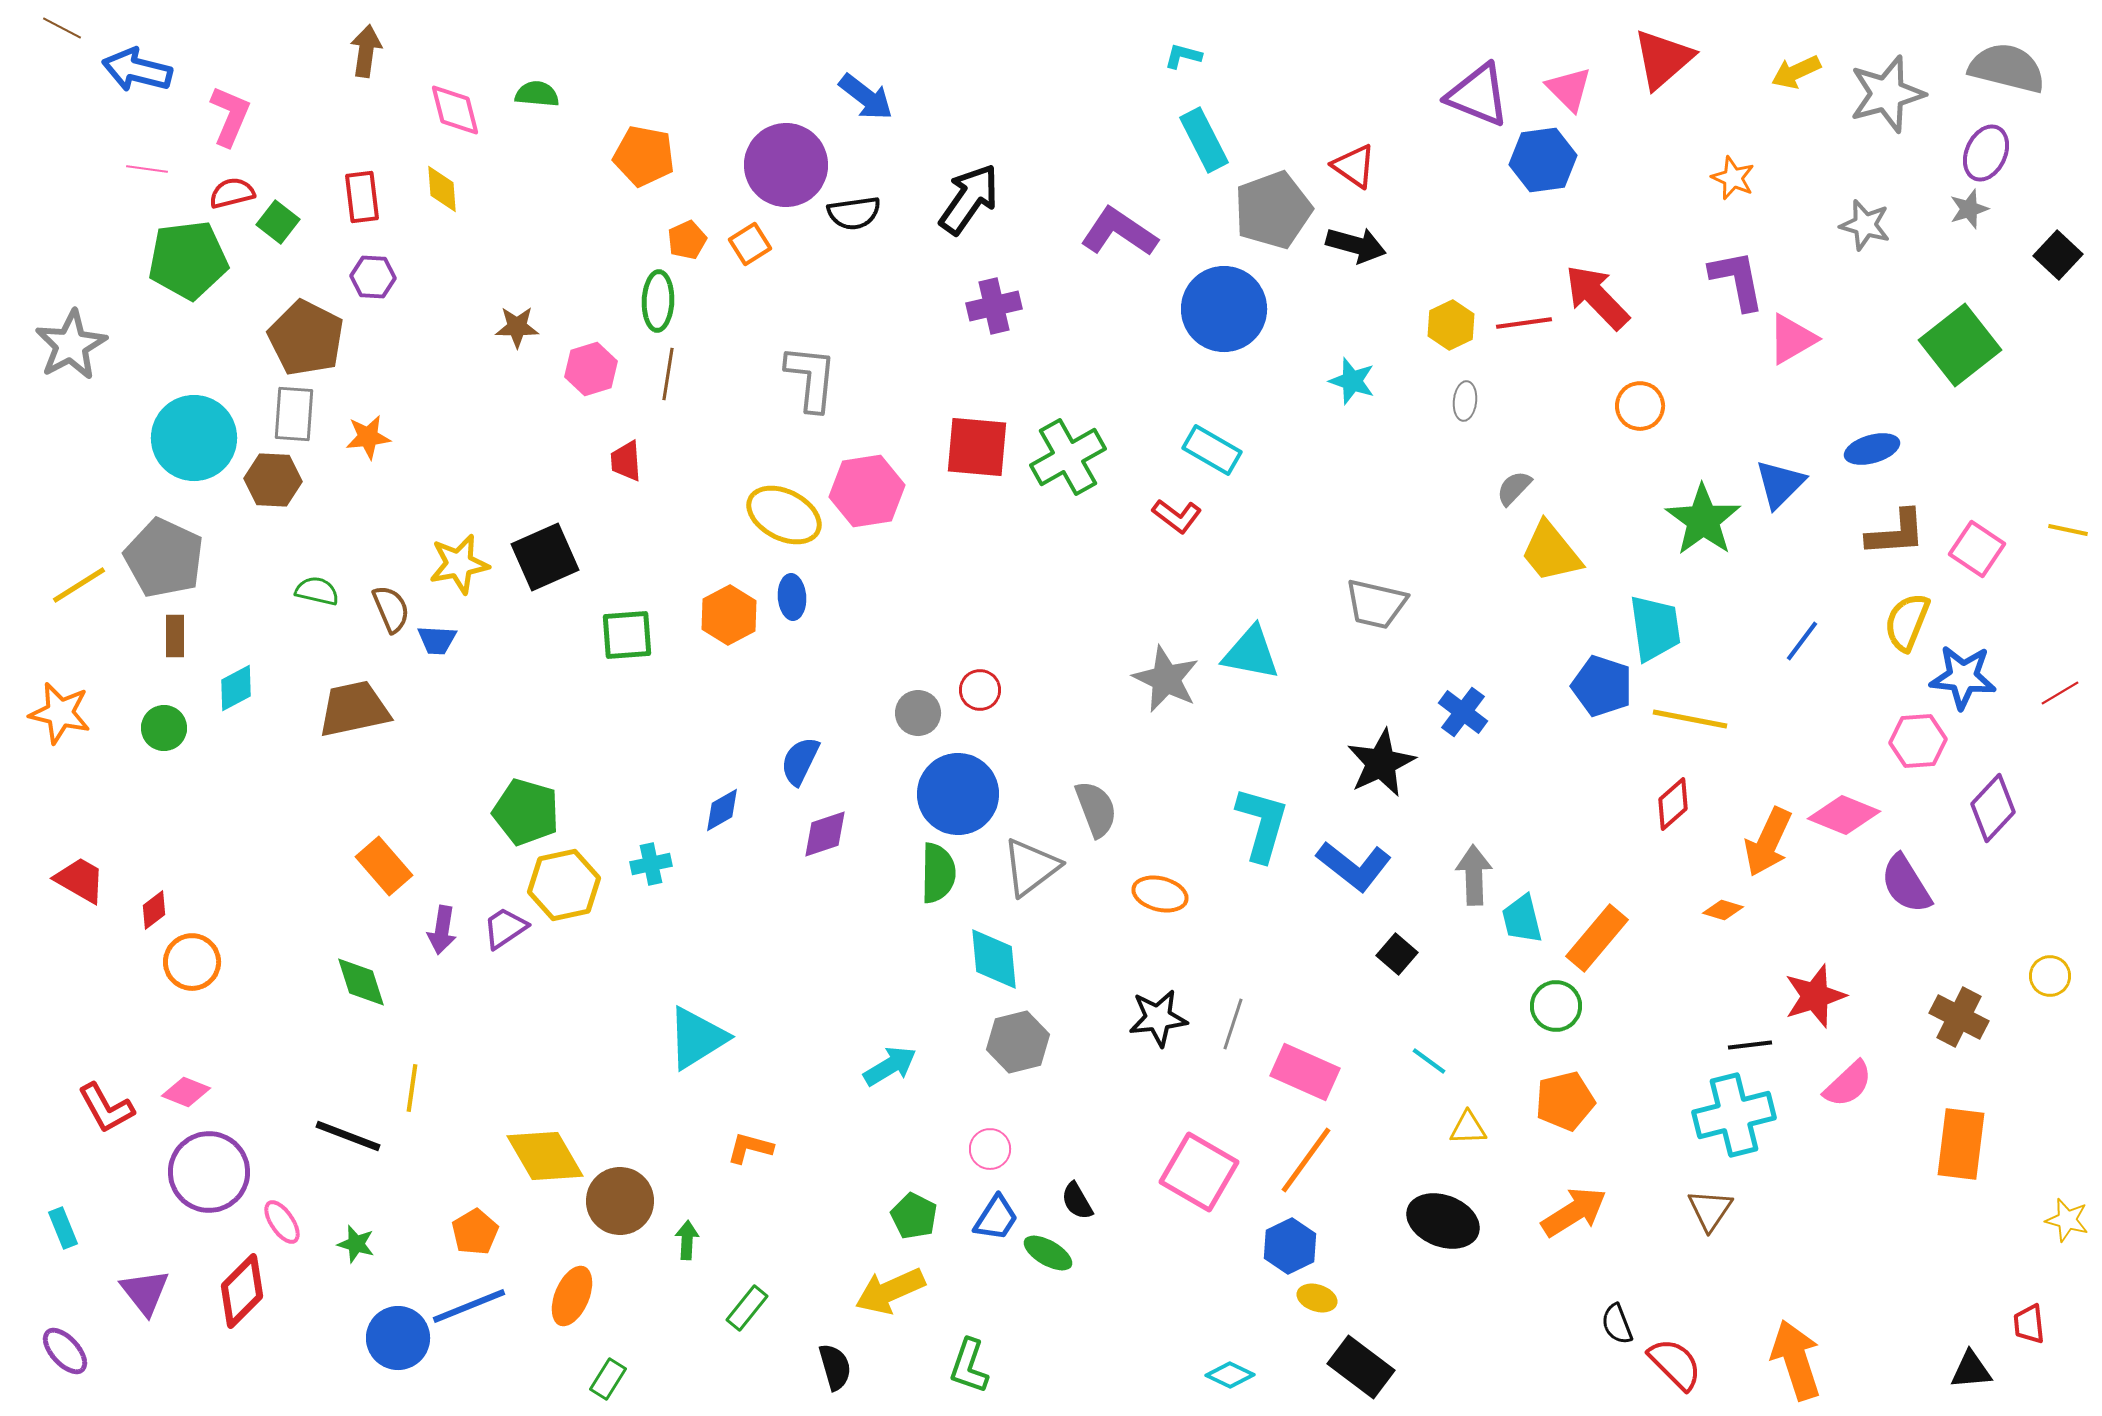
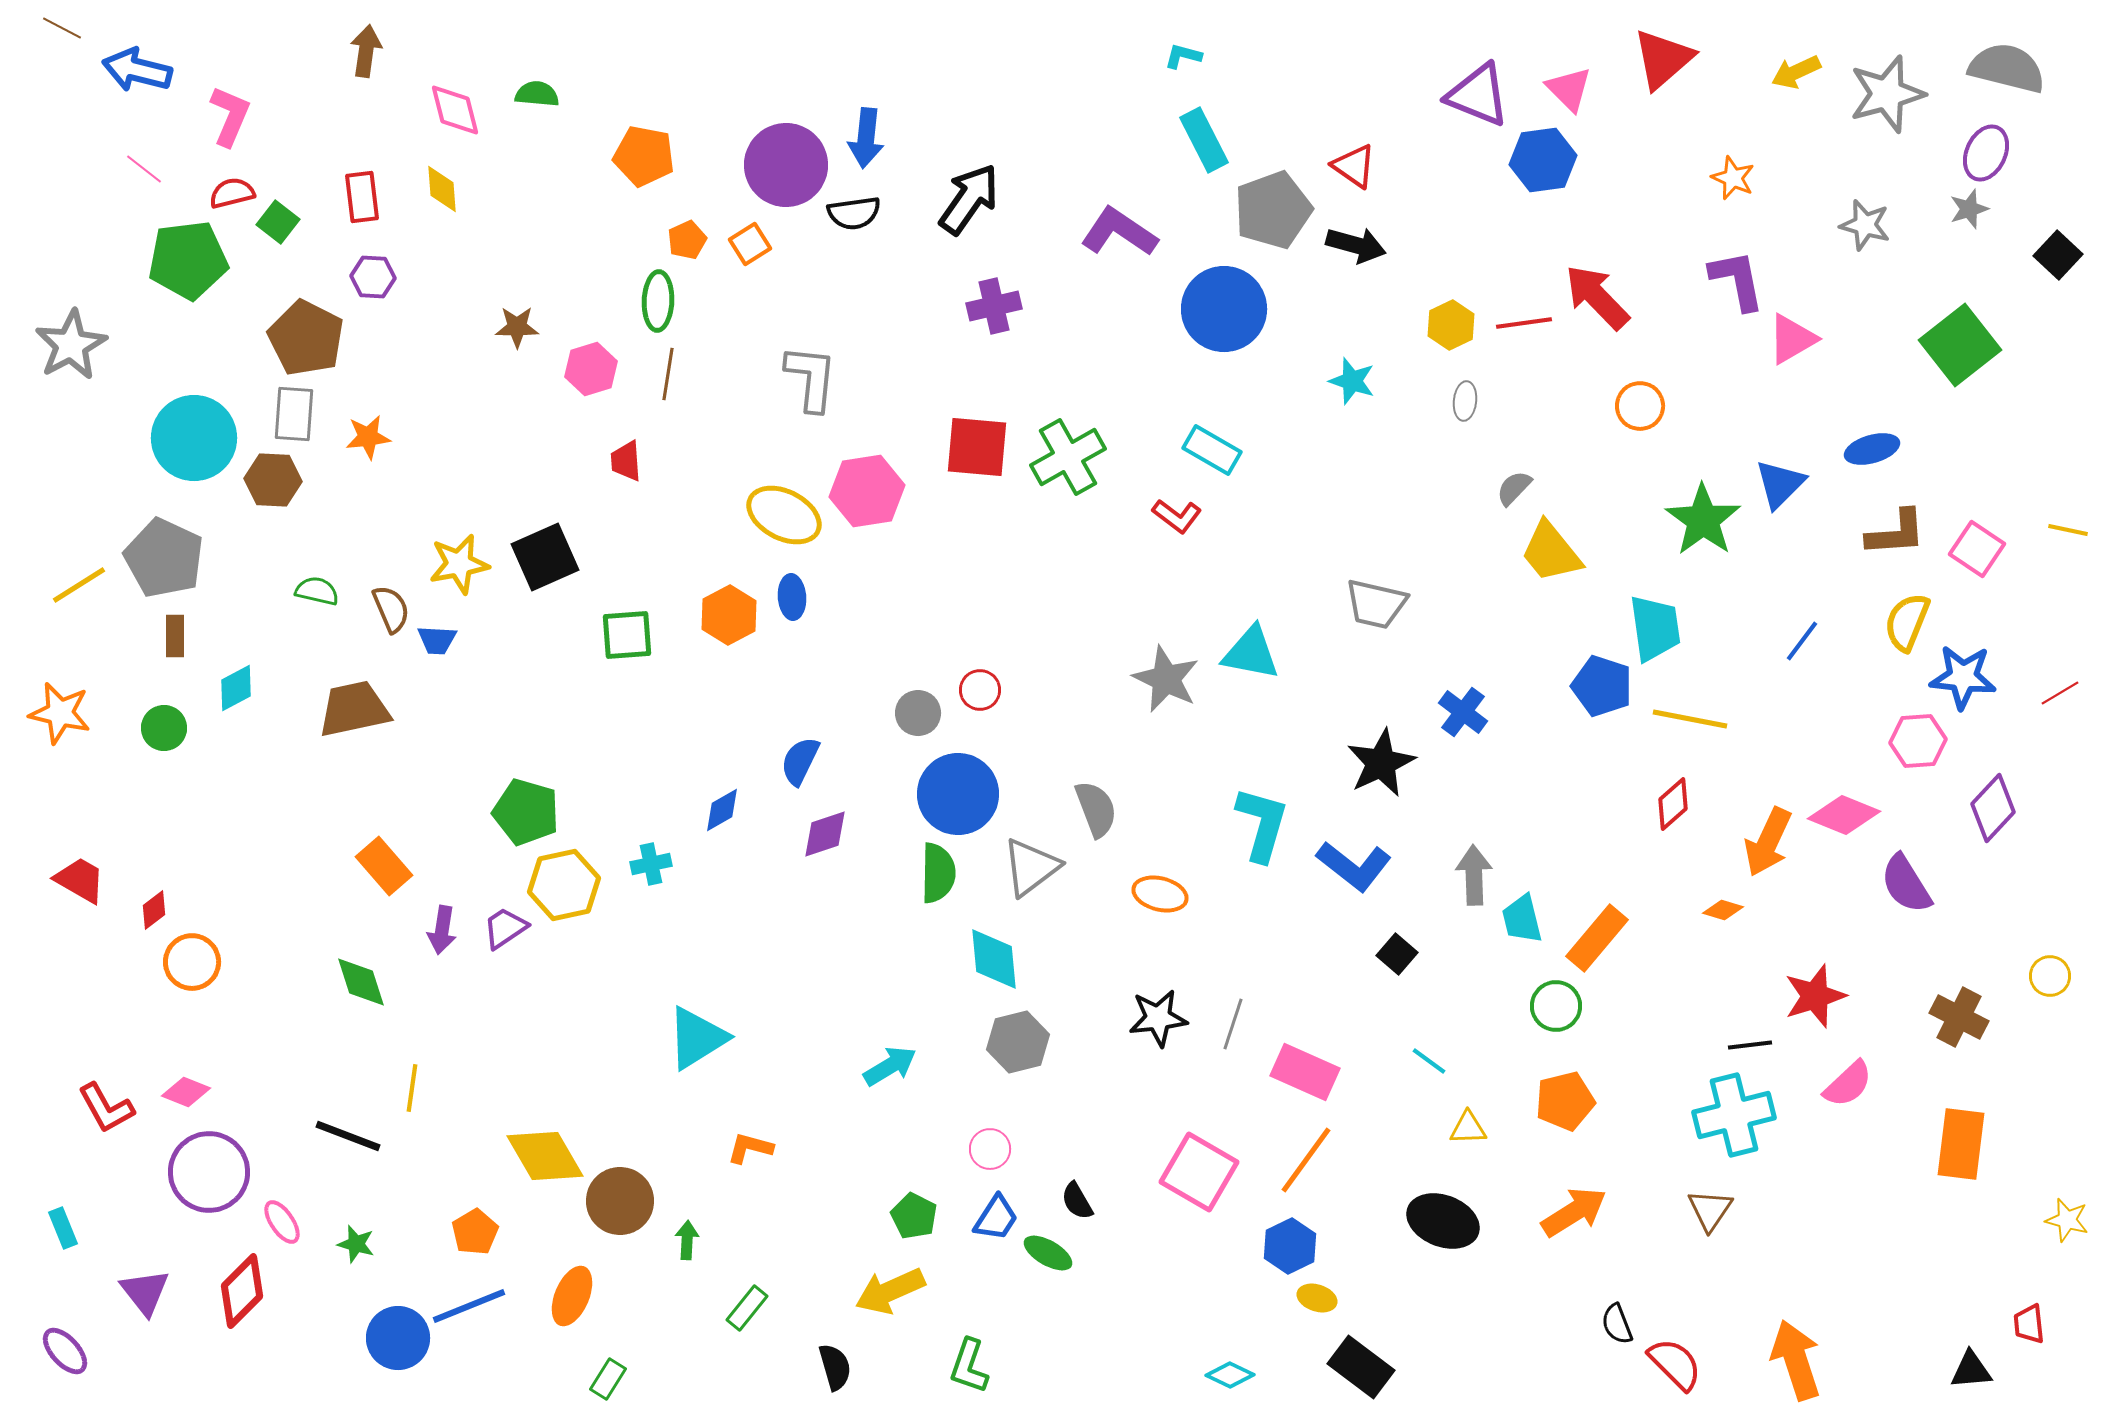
blue arrow at (866, 97): moved 41 px down; rotated 58 degrees clockwise
pink line at (147, 169): moved 3 px left; rotated 30 degrees clockwise
